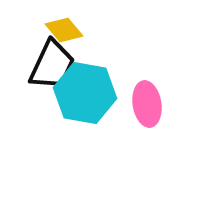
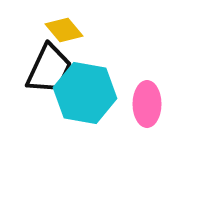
black trapezoid: moved 3 px left, 4 px down
pink ellipse: rotated 9 degrees clockwise
